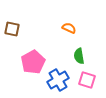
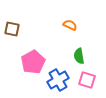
orange semicircle: moved 1 px right, 3 px up
